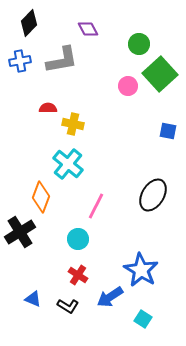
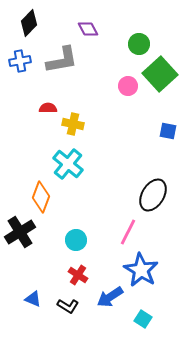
pink line: moved 32 px right, 26 px down
cyan circle: moved 2 px left, 1 px down
